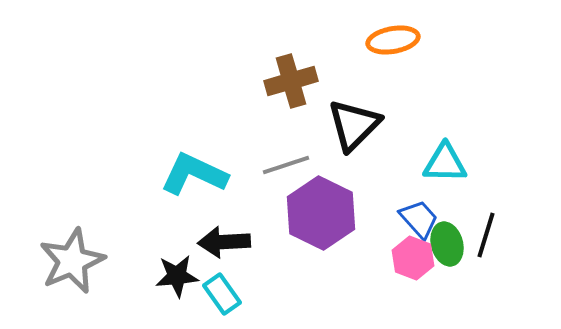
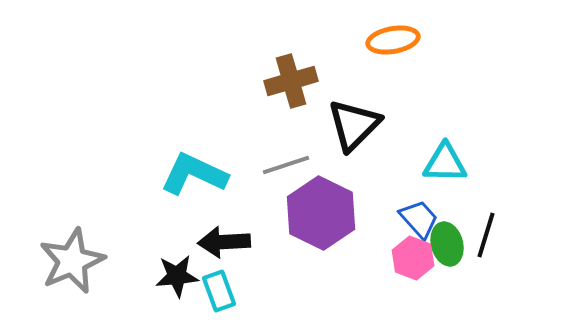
cyan rectangle: moved 3 px left, 3 px up; rotated 15 degrees clockwise
